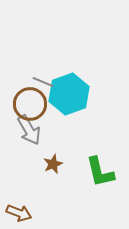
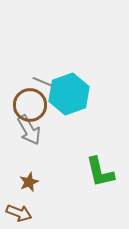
brown circle: moved 1 px down
brown star: moved 24 px left, 18 px down
